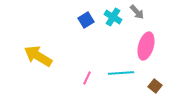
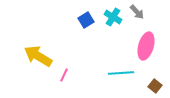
pink line: moved 23 px left, 3 px up
